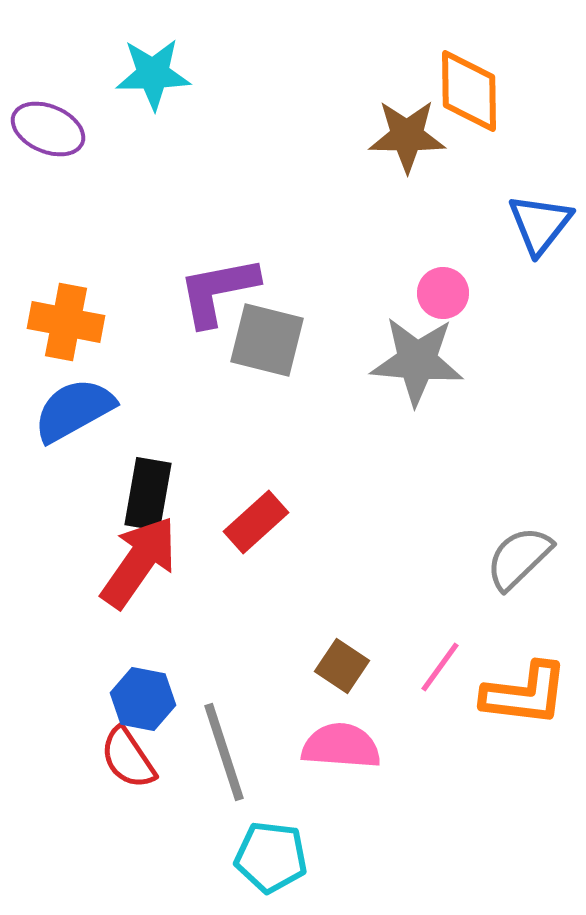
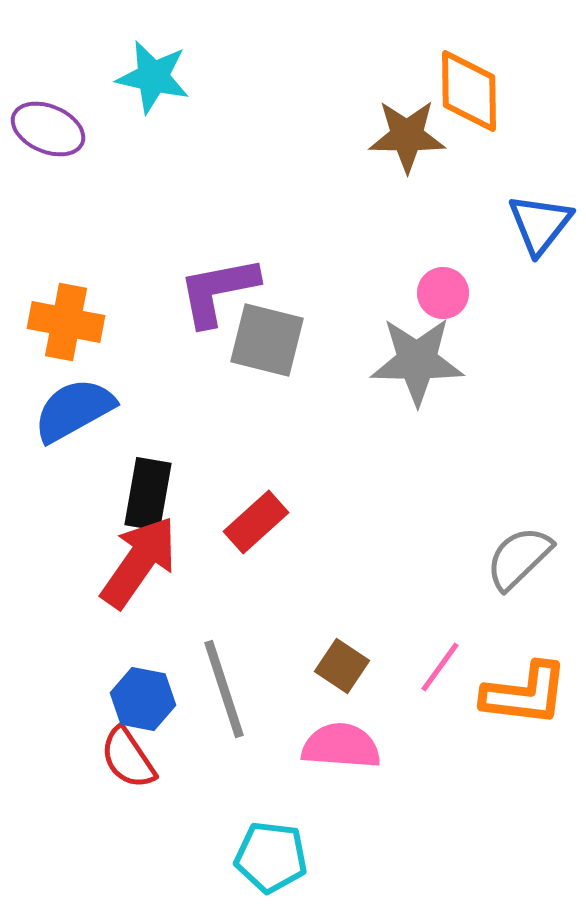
cyan star: moved 3 px down; rotated 14 degrees clockwise
gray star: rotated 4 degrees counterclockwise
gray line: moved 63 px up
